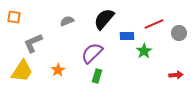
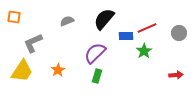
red line: moved 7 px left, 4 px down
blue rectangle: moved 1 px left
purple semicircle: moved 3 px right
